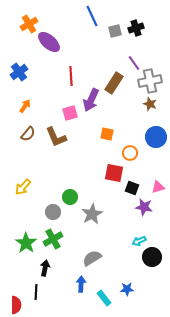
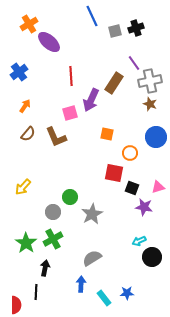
blue star: moved 4 px down
